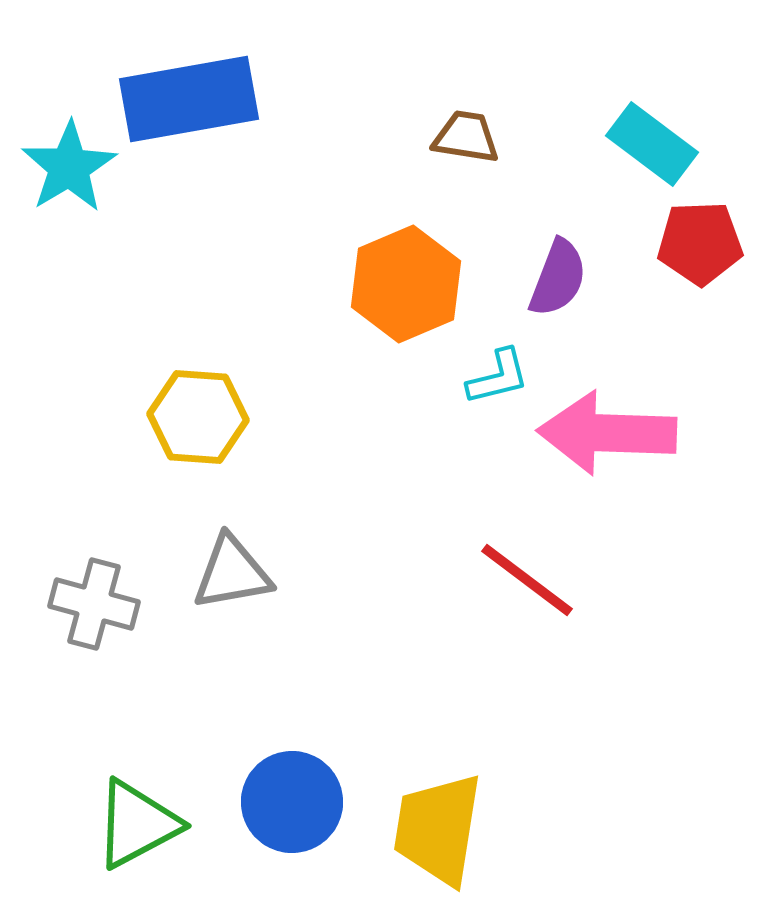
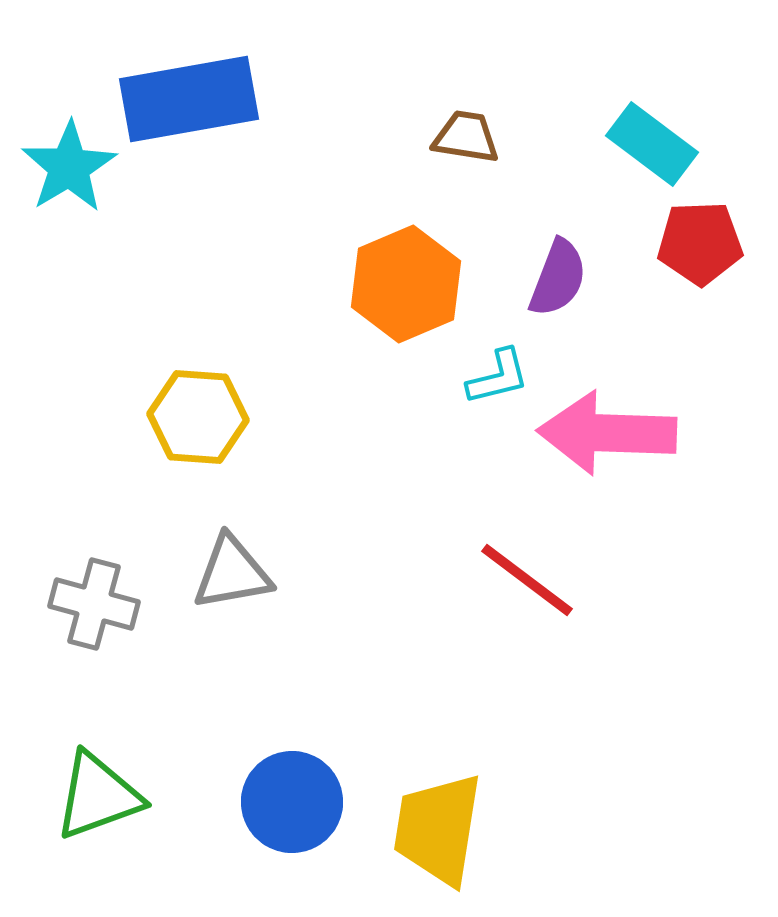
green triangle: moved 39 px left, 28 px up; rotated 8 degrees clockwise
